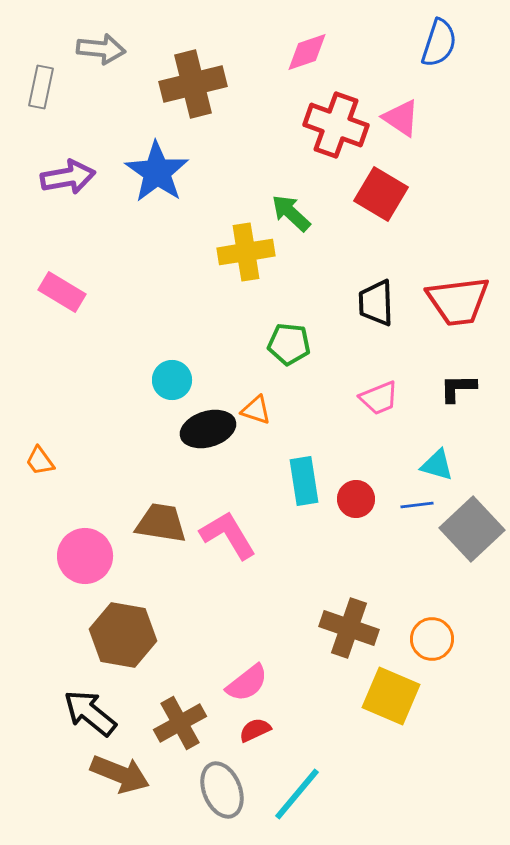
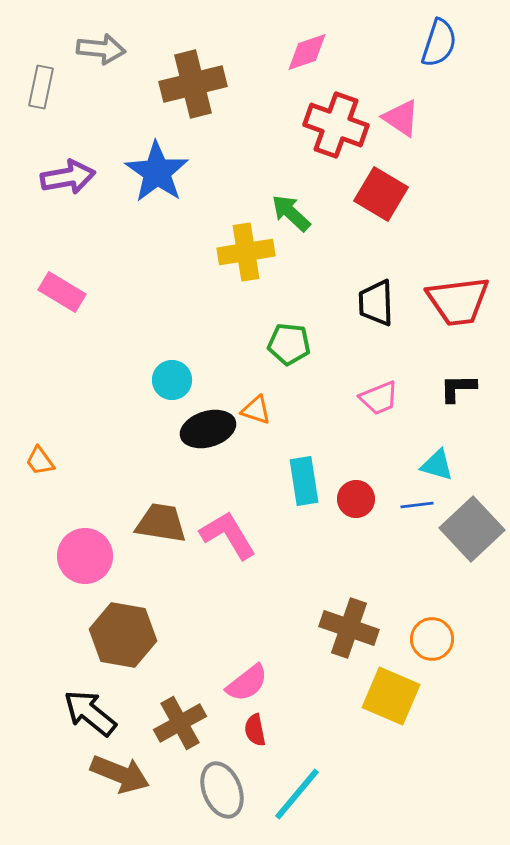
red semicircle at (255, 730): rotated 76 degrees counterclockwise
